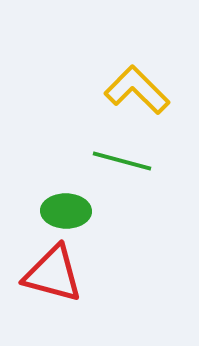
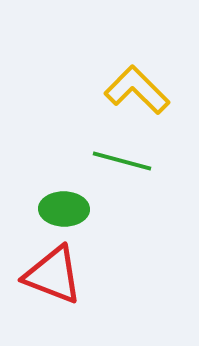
green ellipse: moved 2 px left, 2 px up
red triangle: moved 1 px down; rotated 6 degrees clockwise
